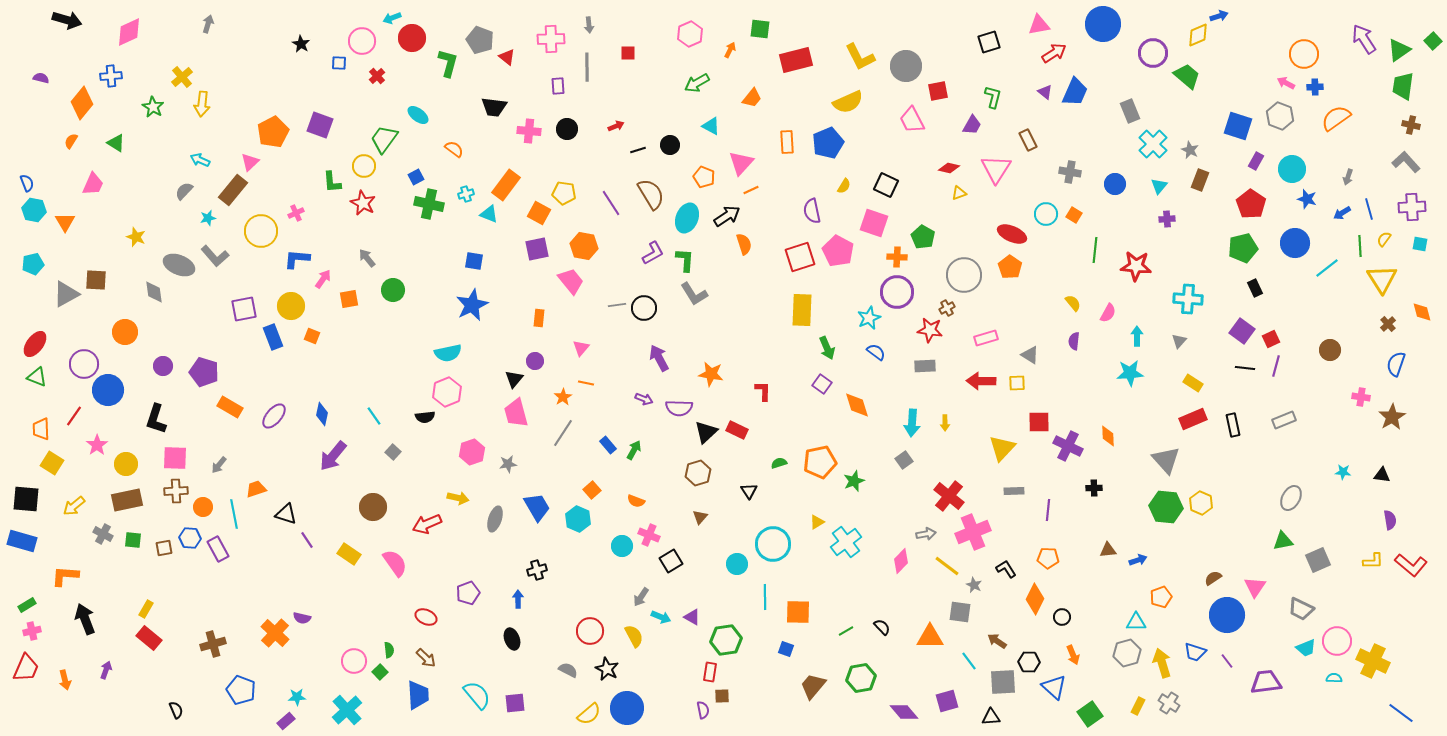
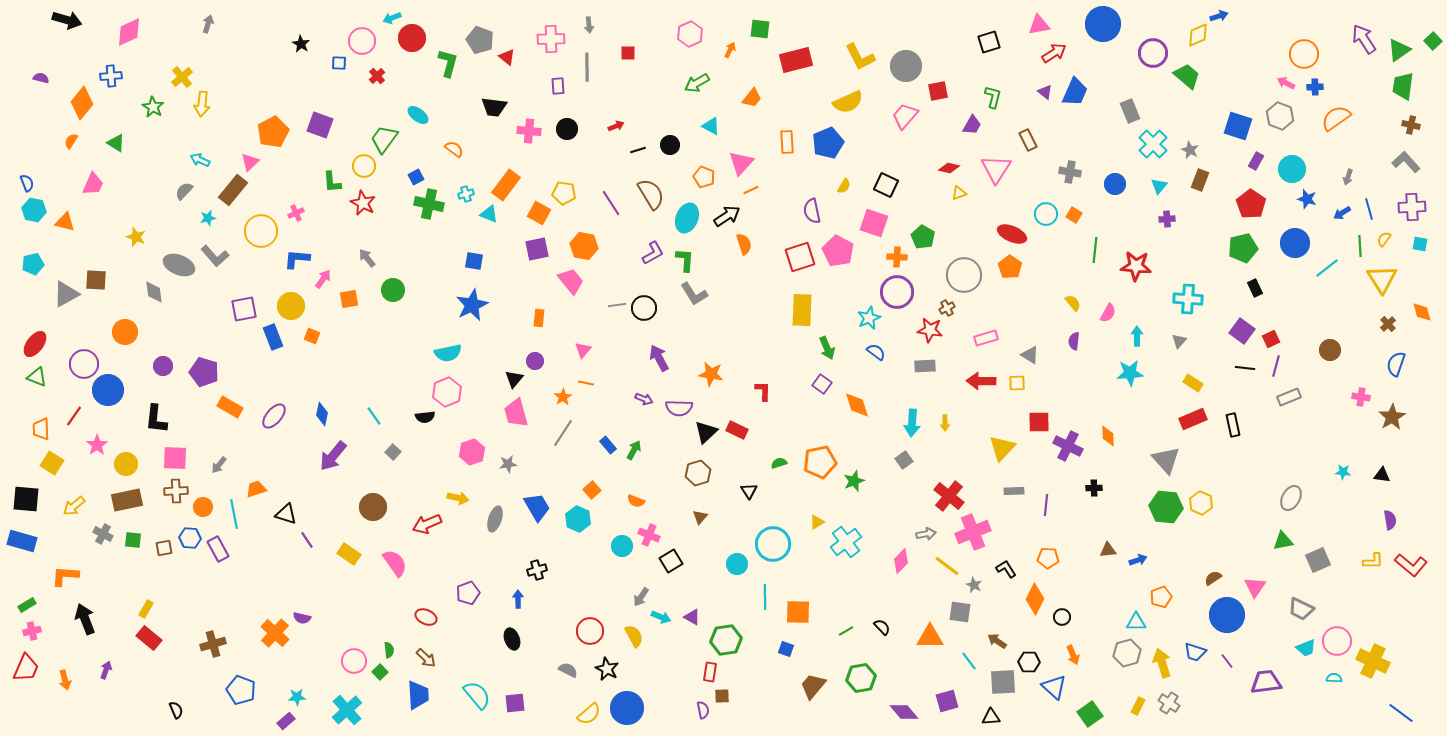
pink trapezoid at (912, 120): moved 7 px left, 4 px up; rotated 68 degrees clockwise
orange triangle at (65, 222): rotated 45 degrees counterclockwise
pink triangle at (581, 348): moved 2 px right, 2 px down
black L-shape at (156, 419): rotated 12 degrees counterclockwise
gray rectangle at (1284, 420): moved 5 px right, 23 px up
purple line at (1048, 510): moved 2 px left, 5 px up
